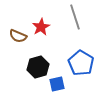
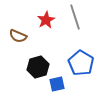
red star: moved 5 px right, 7 px up
